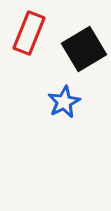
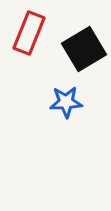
blue star: moved 2 px right; rotated 24 degrees clockwise
